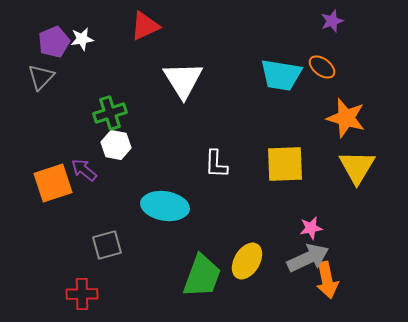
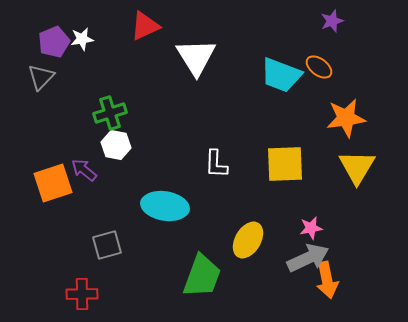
orange ellipse: moved 3 px left
cyan trapezoid: rotated 12 degrees clockwise
white triangle: moved 13 px right, 23 px up
orange star: rotated 24 degrees counterclockwise
yellow ellipse: moved 1 px right, 21 px up
